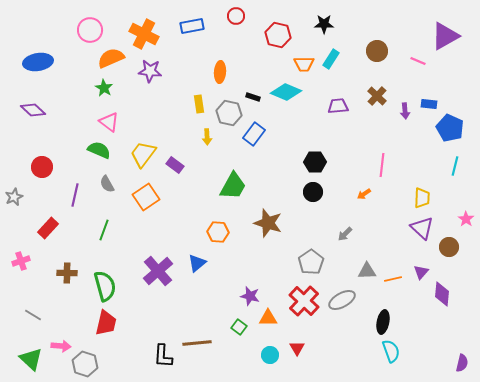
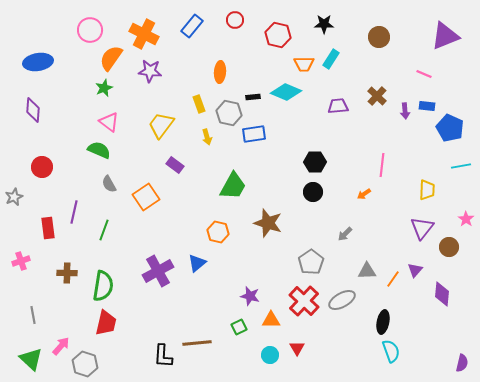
red circle at (236, 16): moved 1 px left, 4 px down
blue rectangle at (192, 26): rotated 40 degrees counterclockwise
purple triangle at (445, 36): rotated 8 degrees clockwise
brown circle at (377, 51): moved 2 px right, 14 px up
orange semicircle at (111, 58): rotated 32 degrees counterclockwise
pink line at (418, 61): moved 6 px right, 13 px down
green star at (104, 88): rotated 18 degrees clockwise
black rectangle at (253, 97): rotated 24 degrees counterclockwise
yellow rectangle at (199, 104): rotated 12 degrees counterclockwise
blue rectangle at (429, 104): moved 2 px left, 2 px down
purple diamond at (33, 110): rotated 50 degrees clockwise
blue rectangle at (254, 134): rotated 45 degrees clockwise
yellow arrow at (207, 137): rotated 14 degrees counterclockwise
yellow trapezoid at (143, 154): moved 18 px right, 29 px up
cyan line at (455, 166): moved 6 px right; rotated 66 degrees clockwise
gray semicircle at (107, 184): moved 2 px right
purple line at (75, 195): moved 1 px left, 17 px down
yellow trapezoid at (422, 198): moved 5 px right, 8 px up
red rectangle at (48, 228): rotated 50 degrees counterclockwise
purple triangle at (422, 228): rotated 25 degrees clockwise
orange hexagon at (218, 232): rotated 10 degrees clockwise
purple cross at (158, 271): rotated 12 degrees clockwise
purple triangle at (421, 272): moved 6 px left, 2 px up
orange line at (393, 279): rotated 42 degrees counterclockwise
green semicircle at (105, 286): moved 2 px left; rotated 24 degrees clockwise
gray line at (33, 315): rotated 48 degrees clockwise
orange triangle at (268, 318): moved 3 px right, 2 px down
green square at (239, 327): rotated 28 degrees clockwise
pink arrow at (61, 346): rotated 54 degrees counterclockwise
